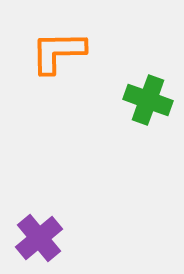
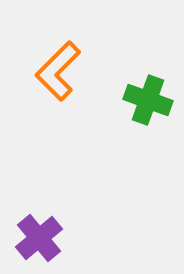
orange L-shape: moved 19 px down; rotated 44 degrees counterclockwise
